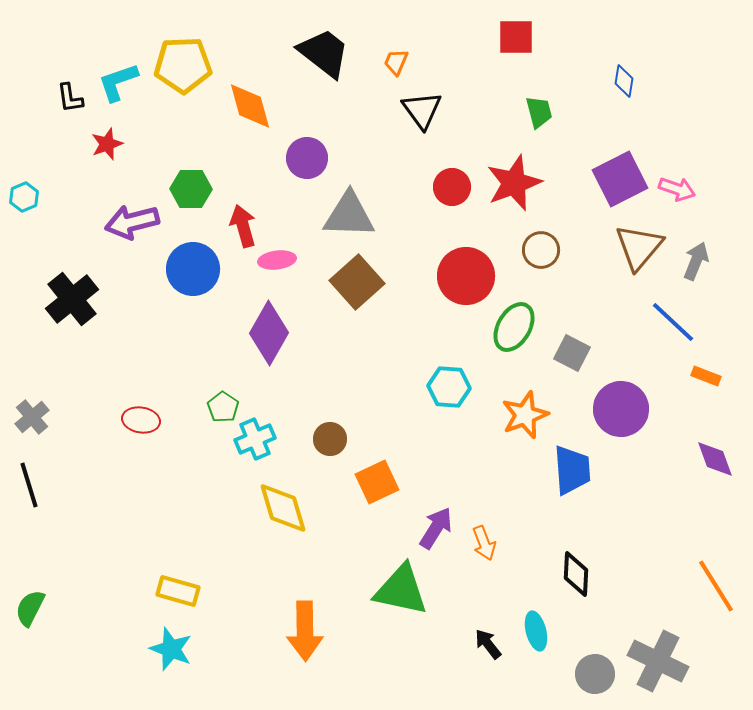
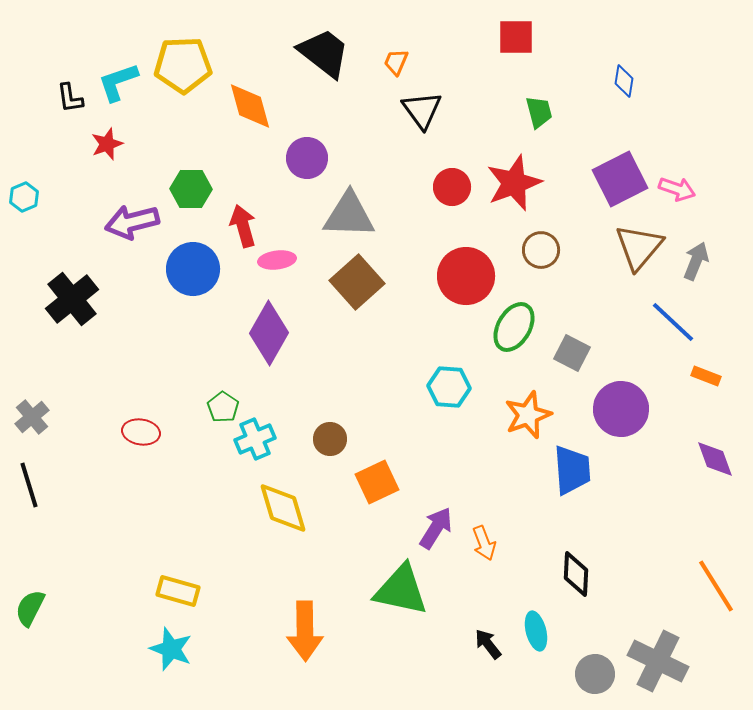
orange star at (525, 415): moved 3 px right
red ellipse at (141, 420): moved 12 px down
